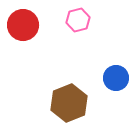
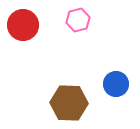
blue circle: moved 6 px down
brown hexagon: rotated 24 degrees clockwise
